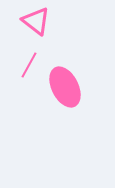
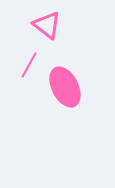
pink triangle: moved 11 px right, 4 px down
